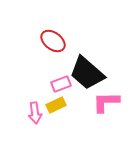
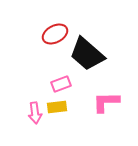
red ellipse: moved 2 px right, 7 px up; rotated 65 degrees counterclockwise
black trapezoid: moved 19 px up
yellow rectangle: moved 1 px right, 2 px down; rotated 18 degrees clockwise
